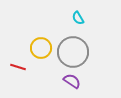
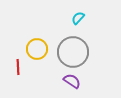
cyan semicircle: rotated 72 degrees clockwise
yellow circle: moved 4 px left, 1 px down
red line: rotated 70 degrees clockwise
